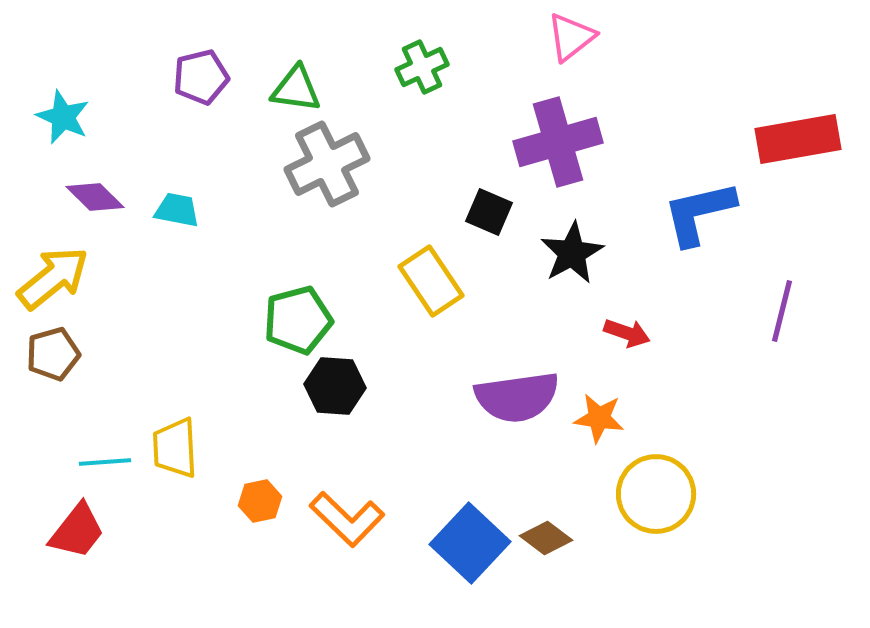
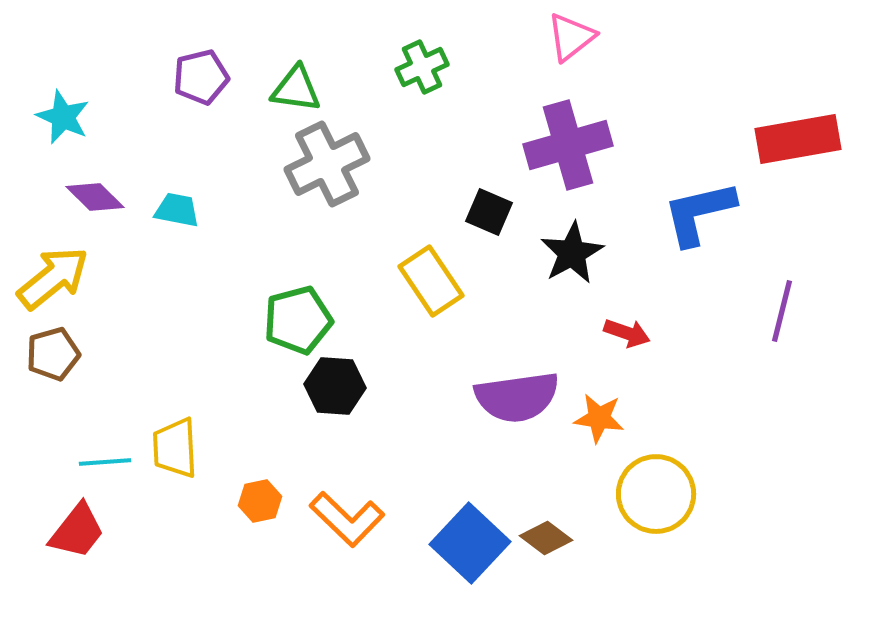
purple cross: moved 10 px right, 3 px down
